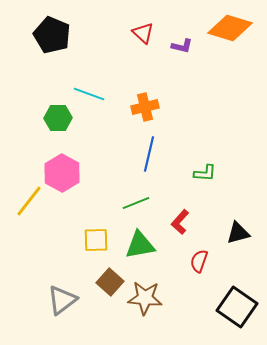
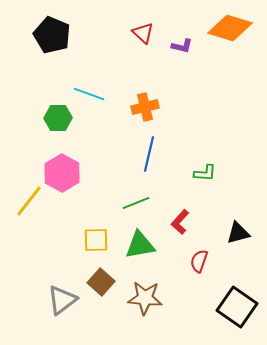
brown square: moved 9 px left
